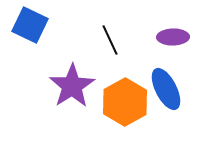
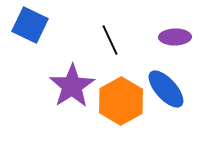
purple ellipse: moved 2 px right
blue ellipse: rotated 15 degrees counterclockwise
orange hexagon: moved 4 px left, 1 px up
